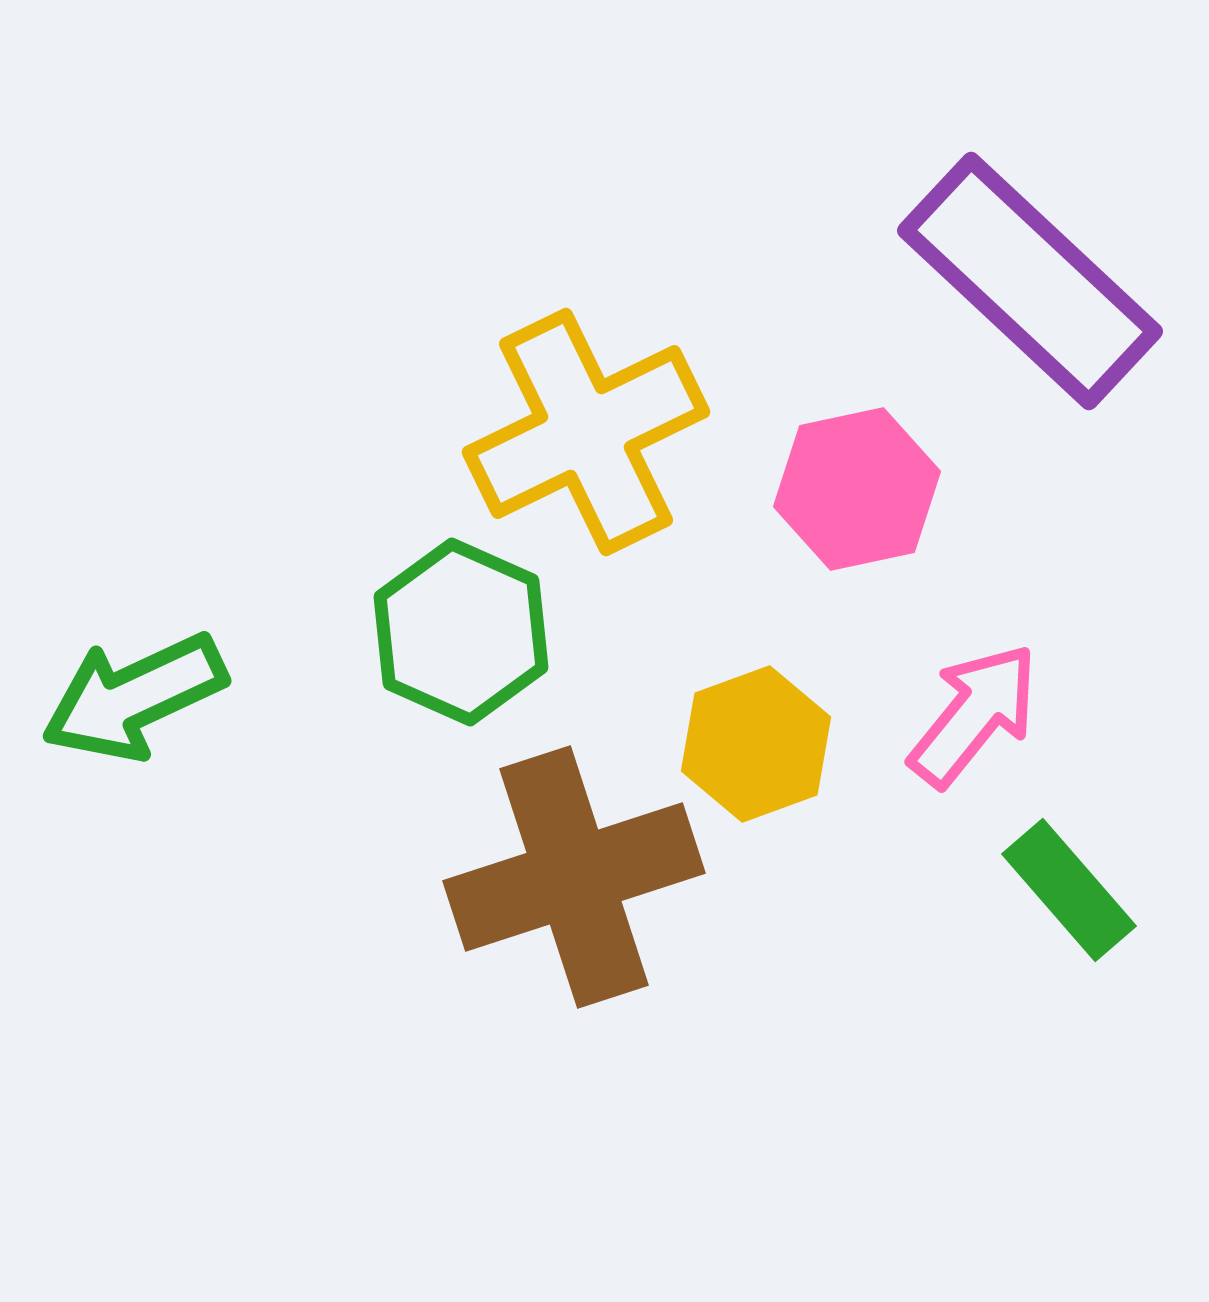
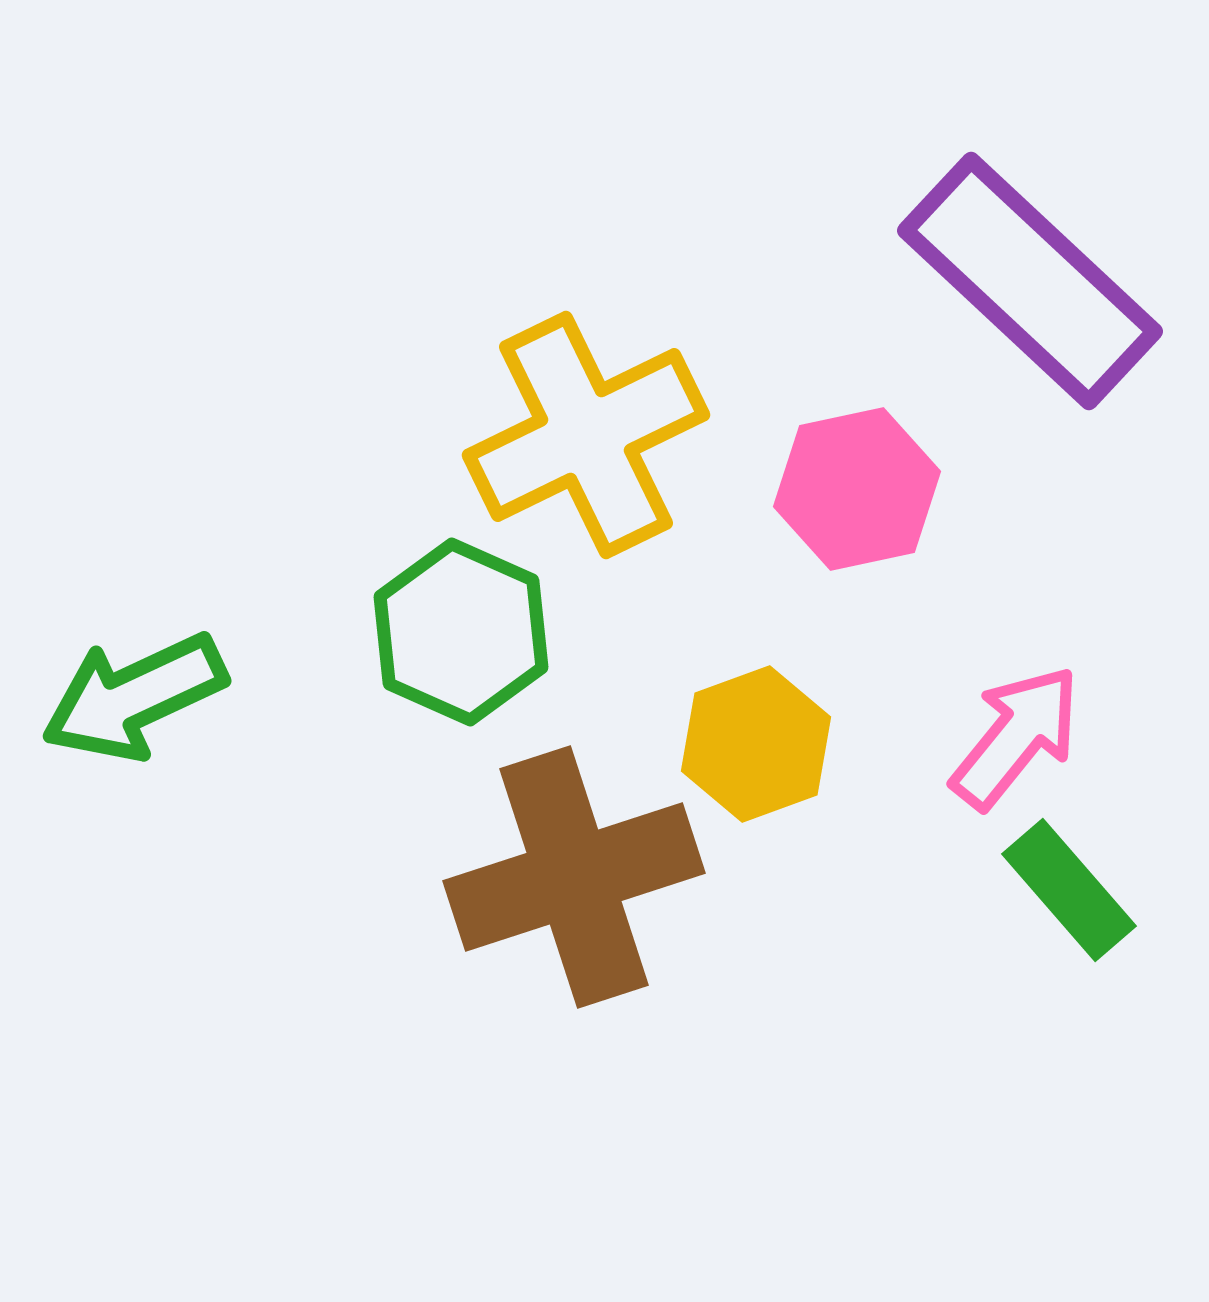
yellow cross: moved 3 px down
pink arrow: moved 42 px right, 22 px down
